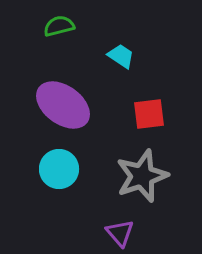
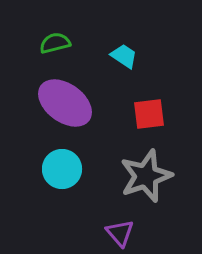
green semicircle: moved 4 px left, 17 px down
cyan trapezoid: moved 3 px right
purple ellipse: moved 2 px right, 2 px up
cyan circle: moved 3 px right
gray star: moved 4 px right
